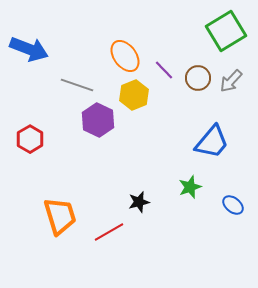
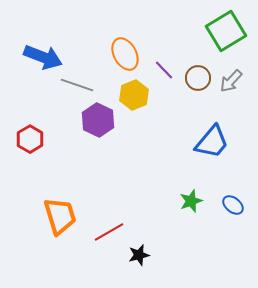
blue arrow: moved 14 px right, 8 px down
orange ellipse: moved 2 px up; rotated 8 degrees clockwise
green star: moved 1 px right, 14 px down
black star: moved 53 px down
